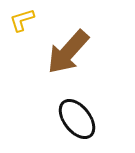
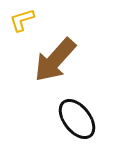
brown arrow: moved 13 px left, 8 px down
